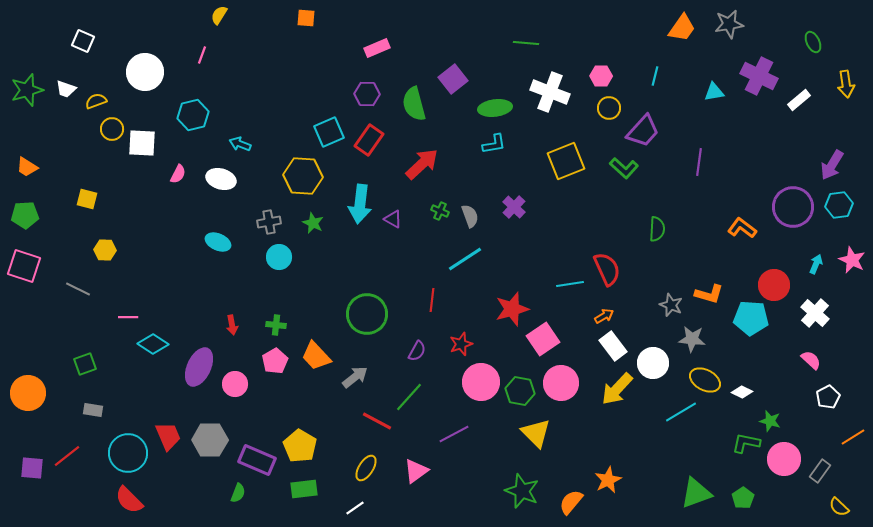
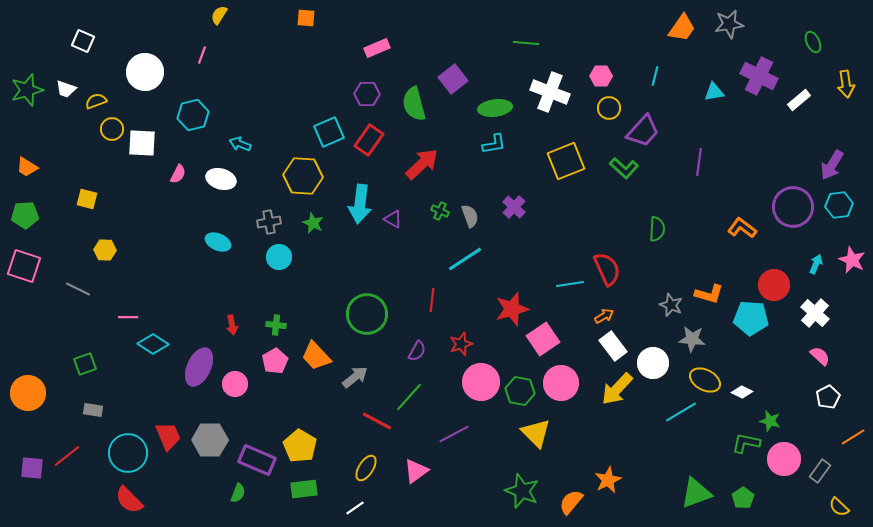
pink semicircle at (811, 360): moved 9 px right, 4 px up
